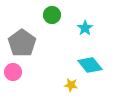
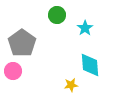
green circle: moved 5 px right
cyan diamond: rotated 35 degrees clockwise
pink circle: moved 1 px up
yellow star: rotated 16 degrees counterclockwise
